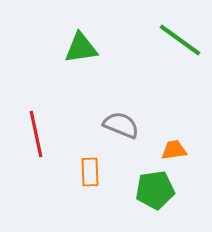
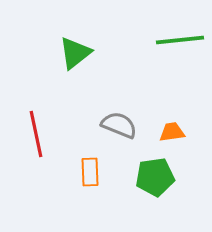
green line: rotated 42 degrees counterclockwise
green triangle: moved 6 px left, 5 px down; rotated 30 degrees counterclockwise
gray semicircle: moved 2 px left
orange trapezoid: moved 2 px left, 18 px up
green pentagon: moved 13 px up
